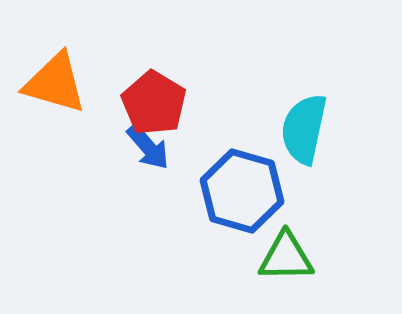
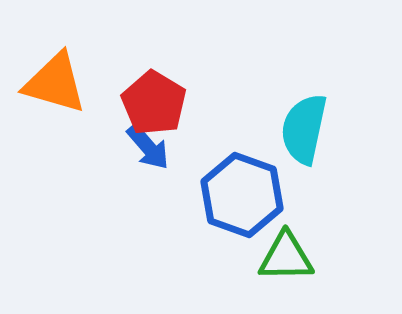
blue hexagon: moved 4 px down; rotated 4 degrees clockwise
